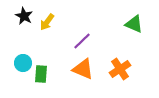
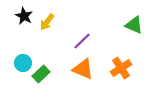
green triangle: moved 1 px down
orange cross: moved 1 px right, 1 px up
green rectangle: rotated 42 degrees clockwise
